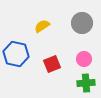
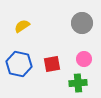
yellow semicircle: moved 20 px left
blue hexagon: moved 3 px right, 10 px down
red square: rotated 12 degrees clockwise
green cross: moved 8 px left
